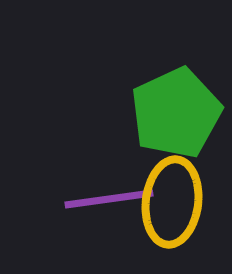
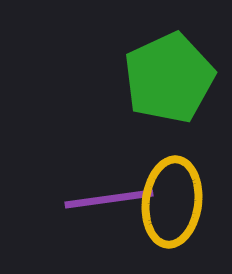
green pentagon: moved 7 px left, 35 px up
